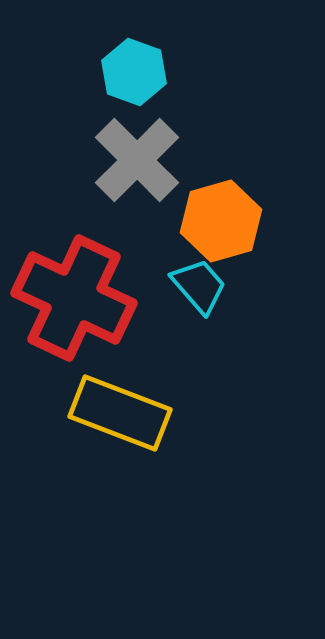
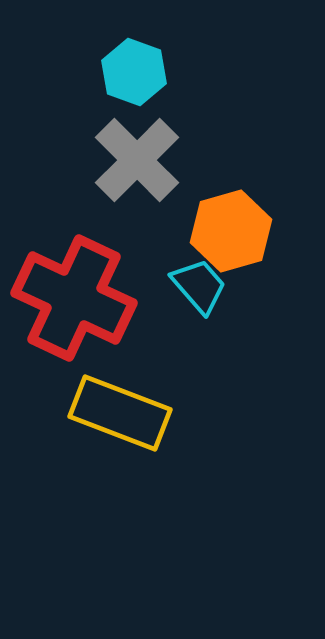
orange hexagon: moved 10 px right, 10 px down
